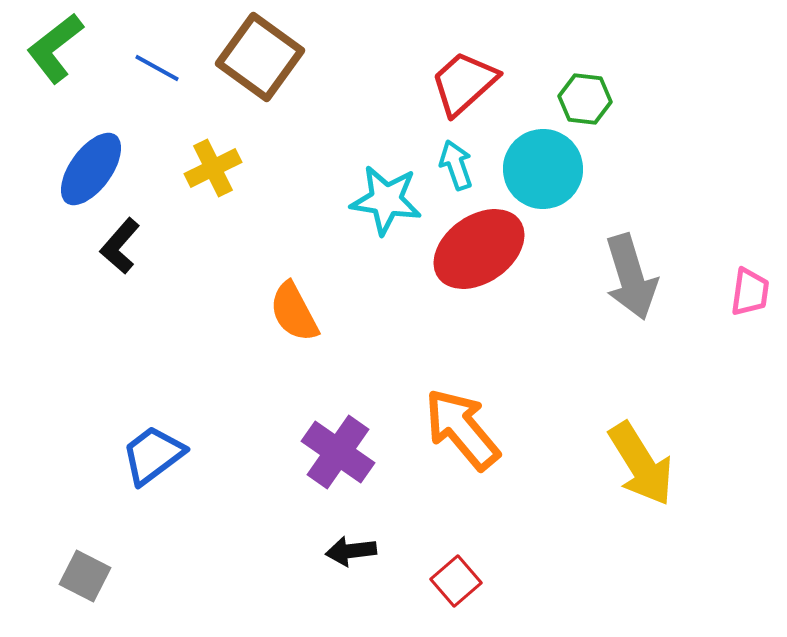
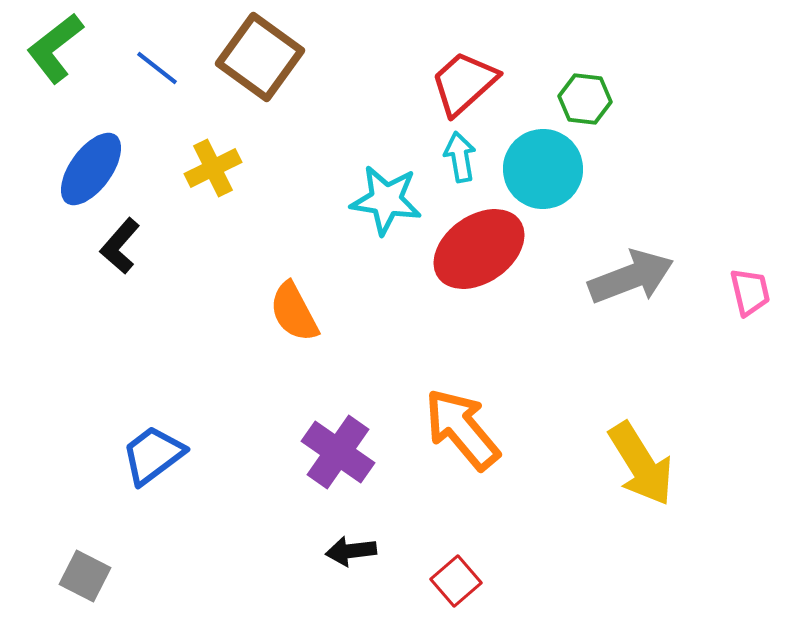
blue line: rotated 9 degrees clockwise
cyan arrow: moved 4 px right, 8 px up; rotated 9 degrees clockwise
gray arrow: rotated 94 degrees counterclockwise
pink trapezoid: rotated 21 degrees counterclockwise
